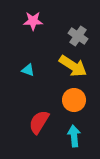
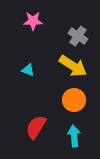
red semicircle: moved 3 px left, 5 px down
